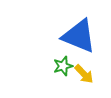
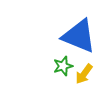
yellow arrow: rotated 80 degrees clockwise
